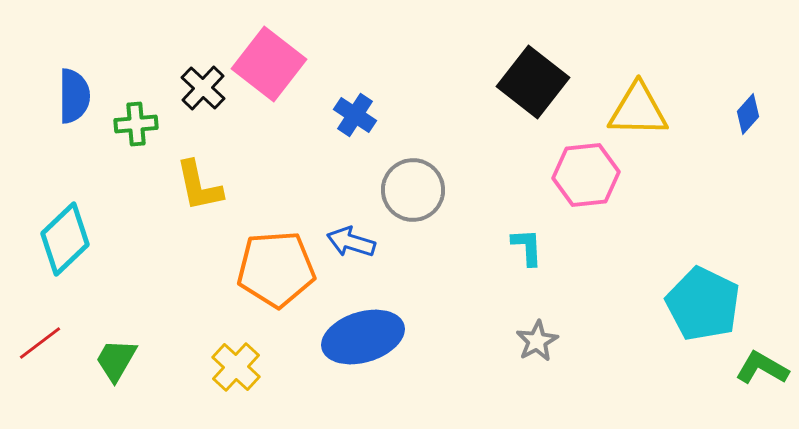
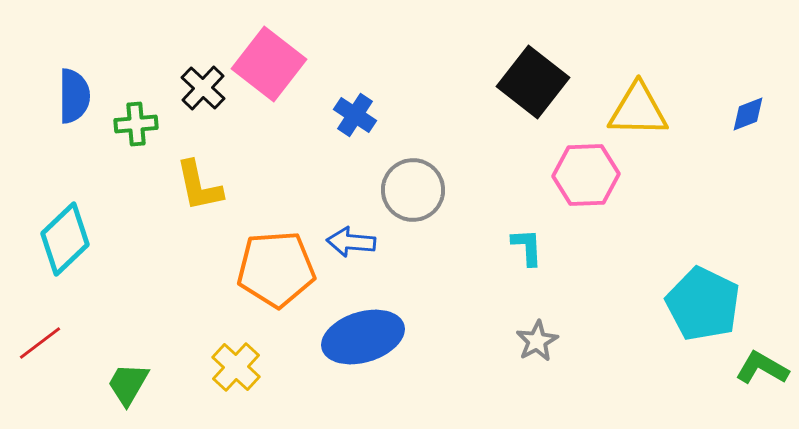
blue diamond: rotated 27 degrees clockwise
pink hexagon: rotated 4 degrees clockwise
blue arrow: rotated 12 degrees counterclockwise
green trapezoid: moved 12 px right, 24 px down
